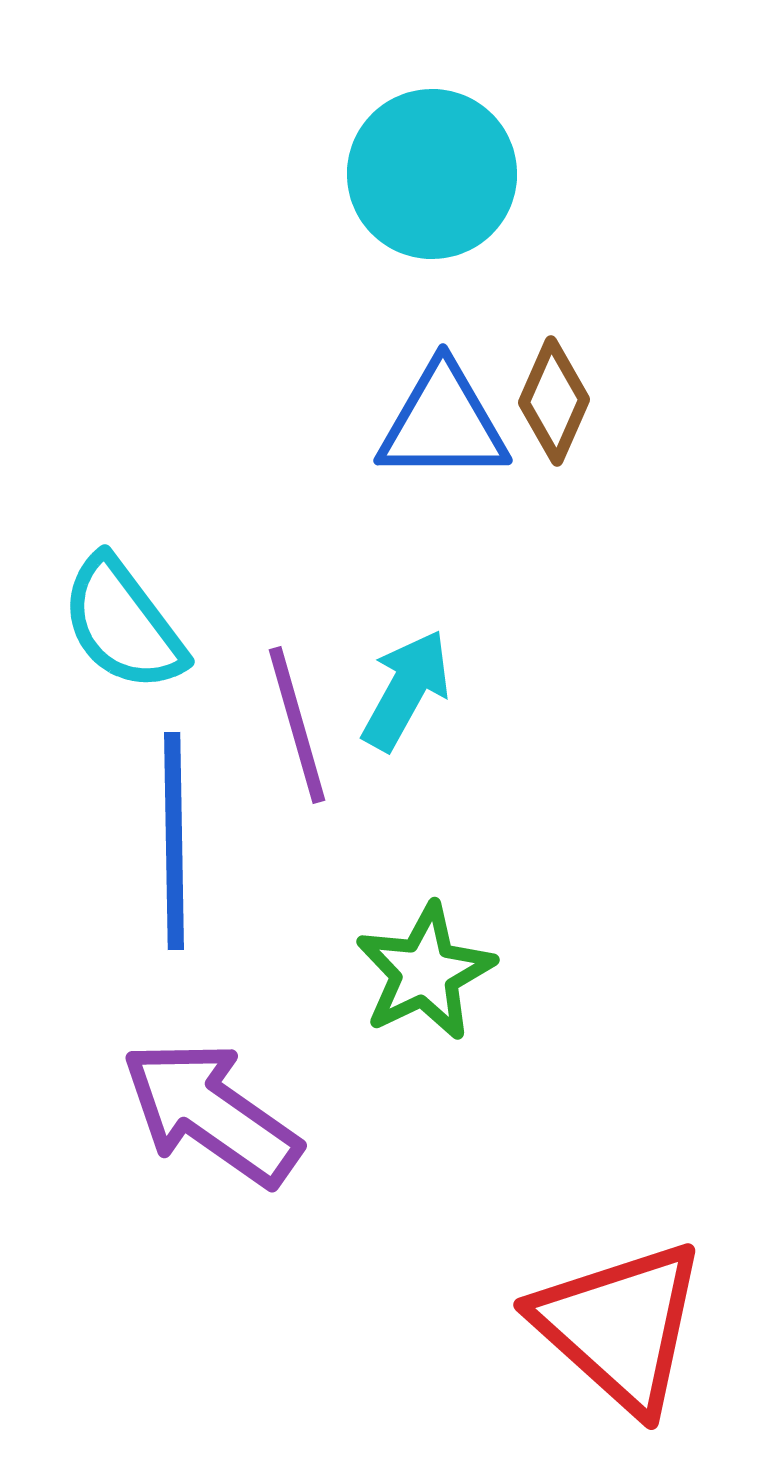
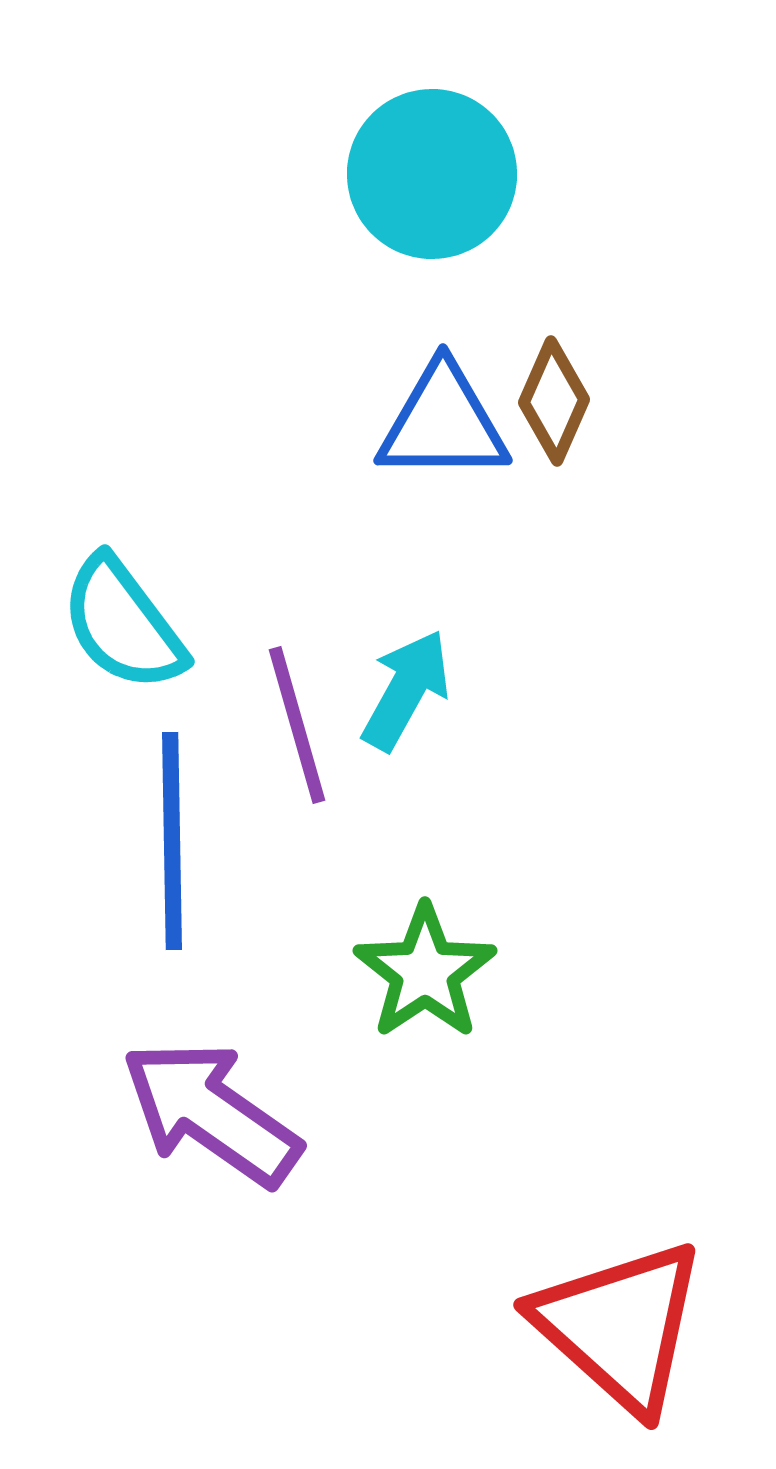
blue line: moved 2 px left
green star: rotated 8 degrees counterclockwise
